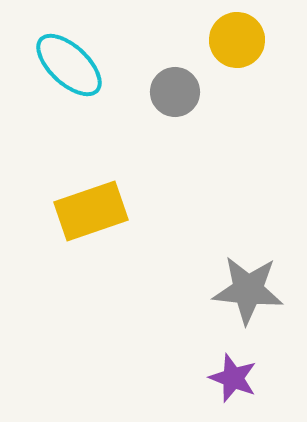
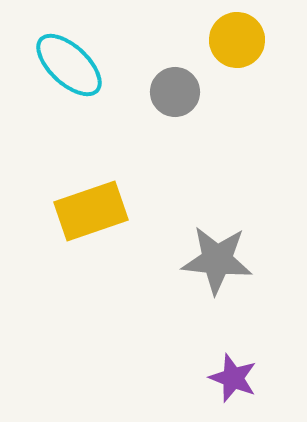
gray star: moved 31 px left, 30 px up
